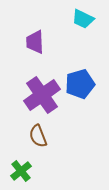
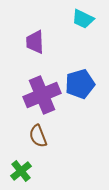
purple cross: rotated 12 degrees clockwise
